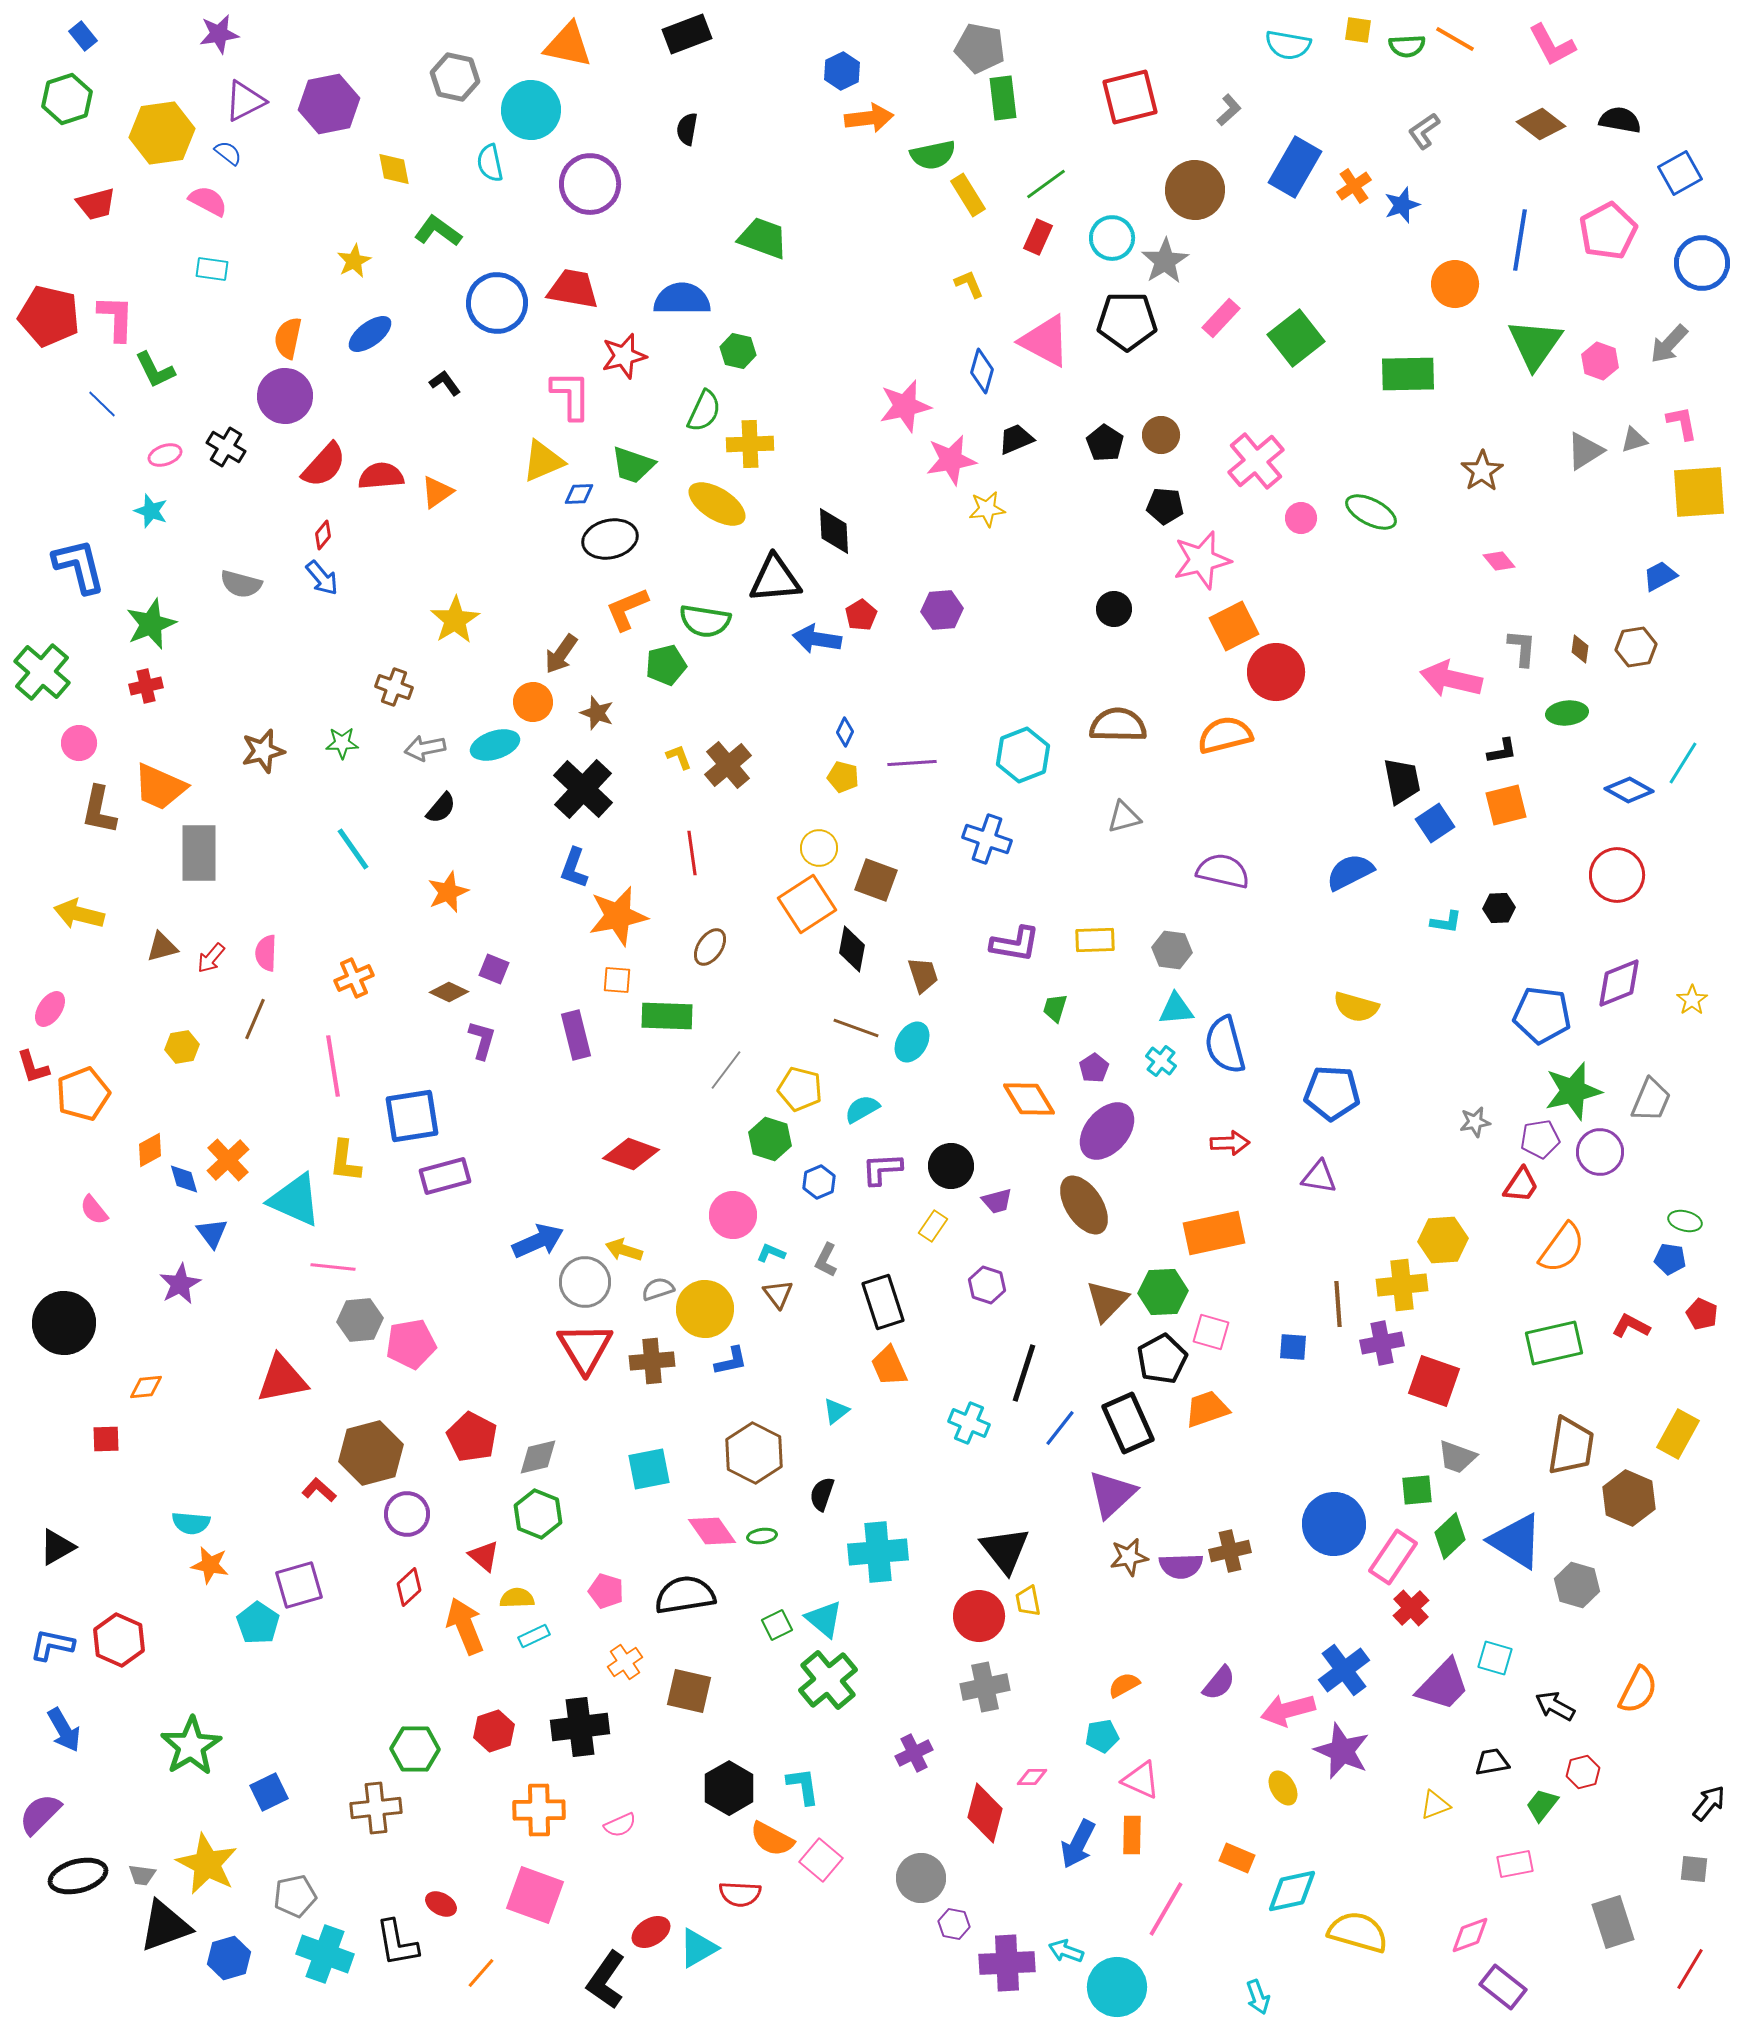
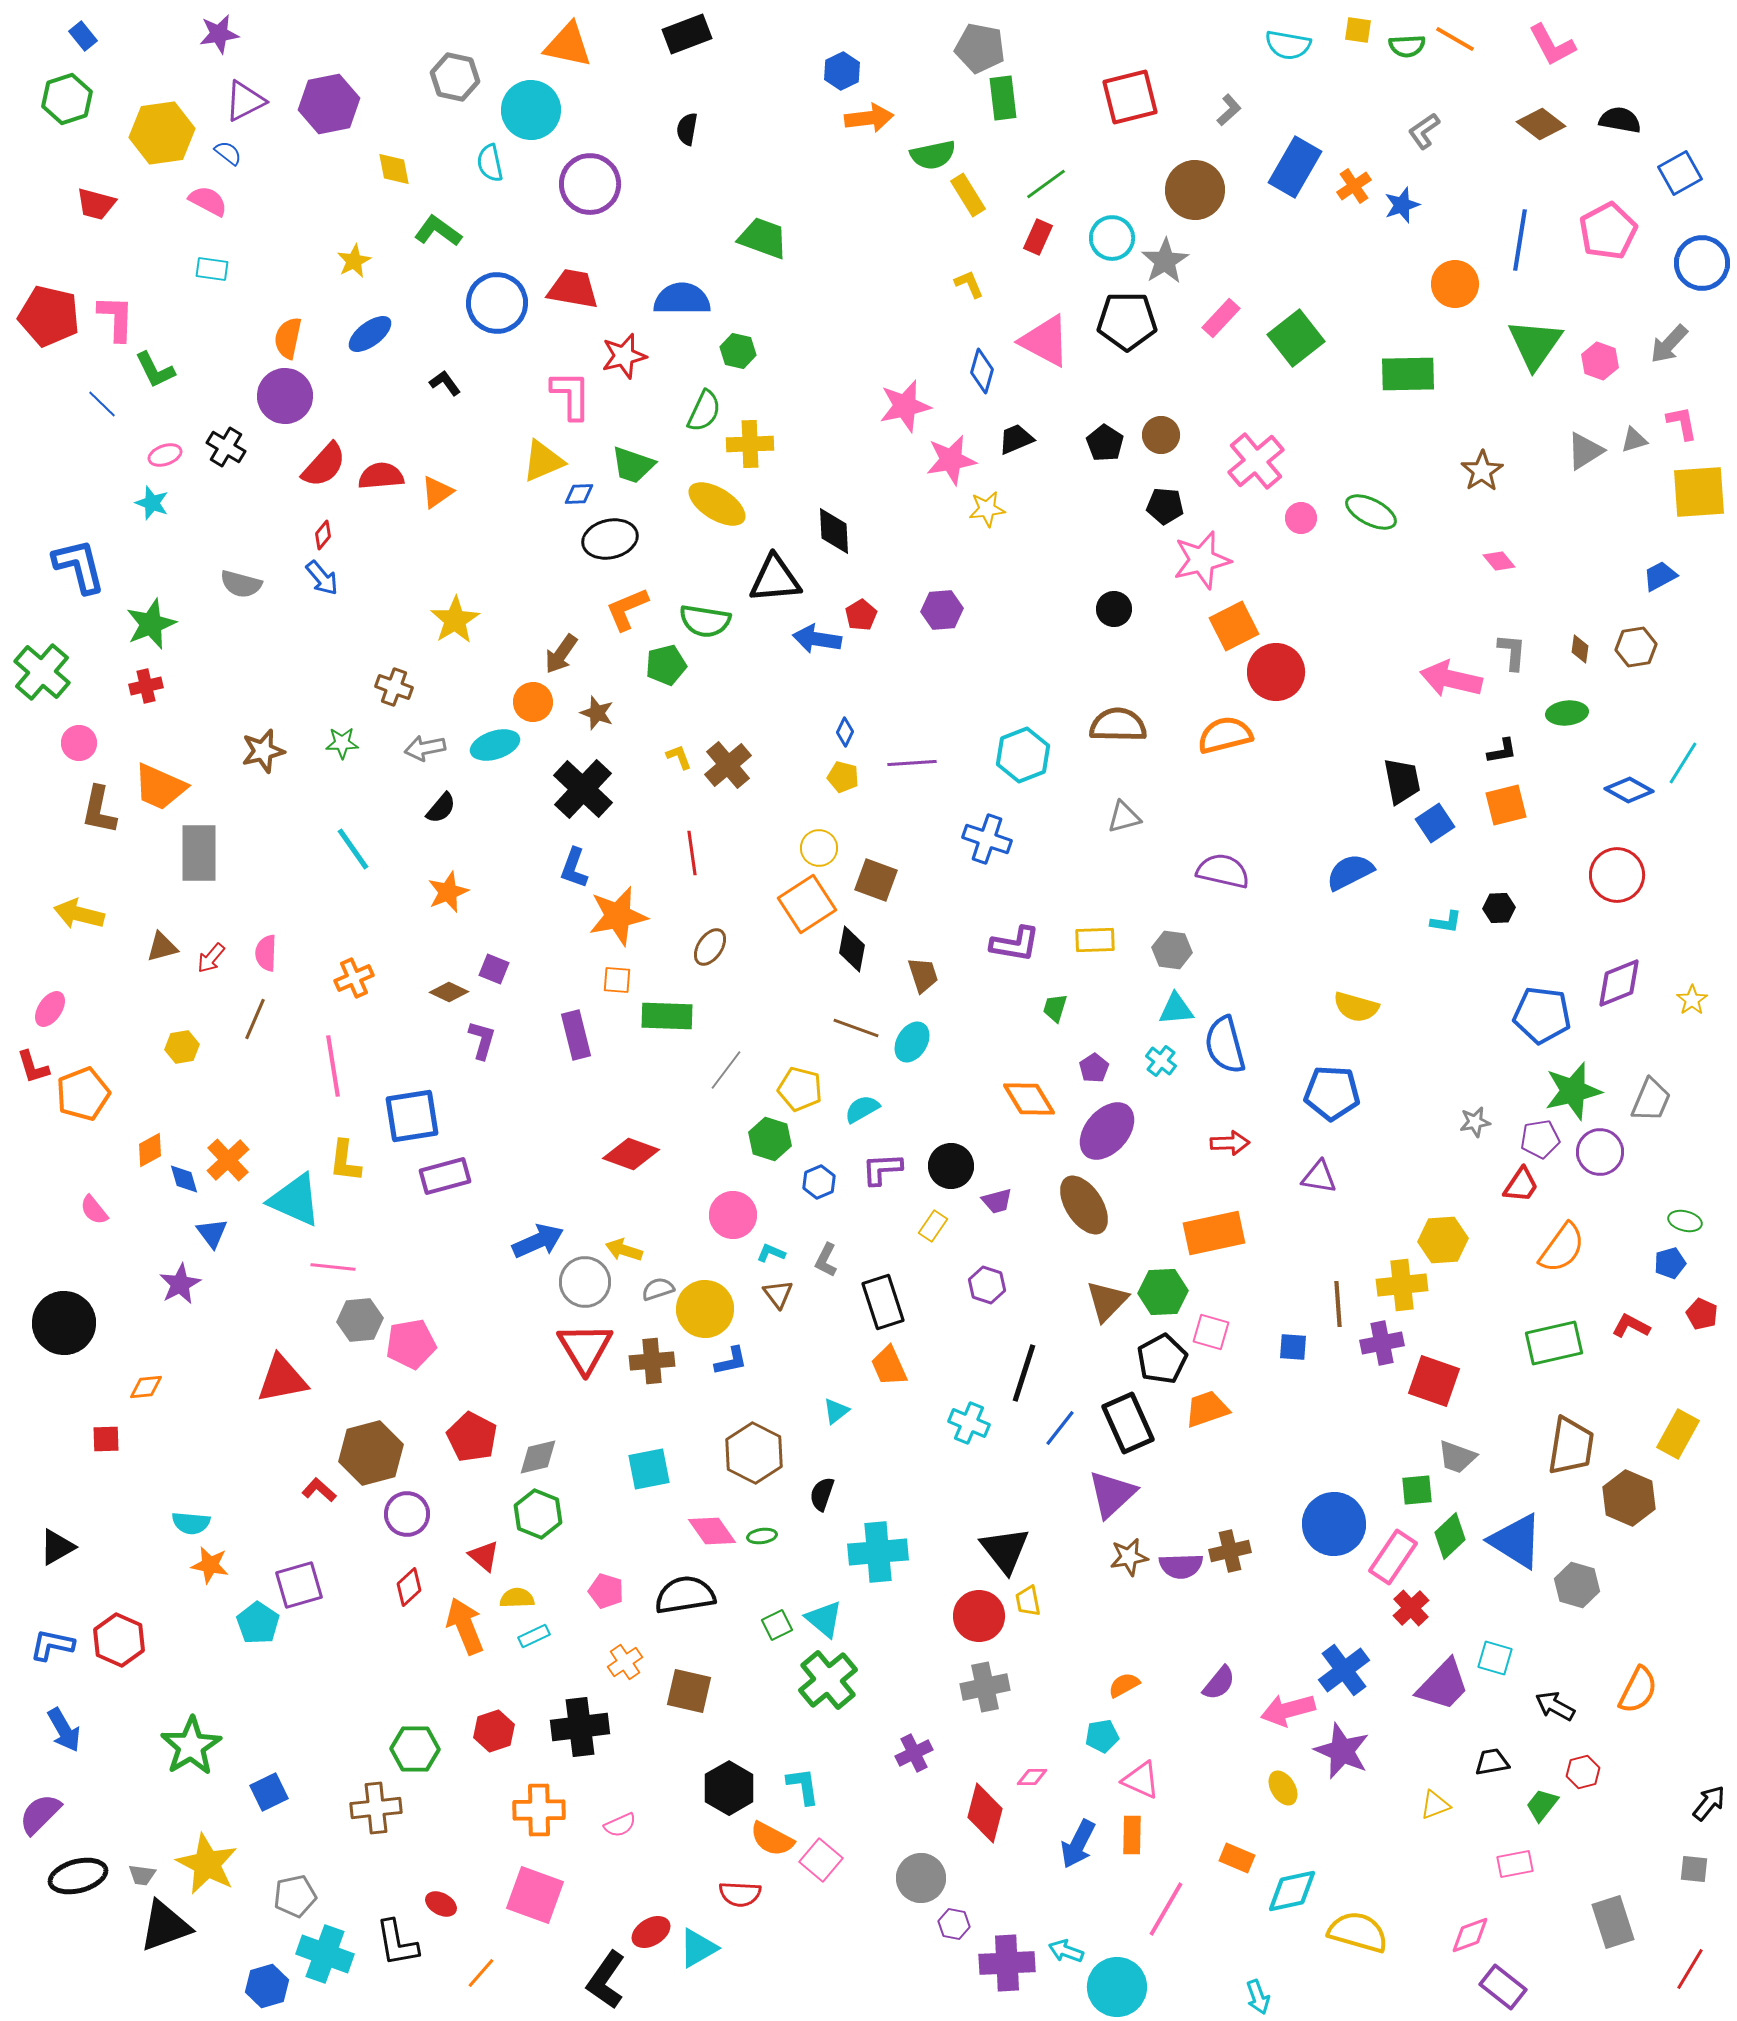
red trapezoid at (96, 204): rotated 30 degrees clockwise
cyan star at (151, 511): moved 1 px right, 8 px up
gray L-shape at (1522, 648): moved 10 px left, 4 px down
blue pentagon at (1670, 1259): moved 4 px down; rotated 24 degrees counterclockwise
blue hexagon at (229, 1958): moved 38 px right, 28 px down
